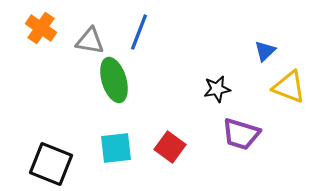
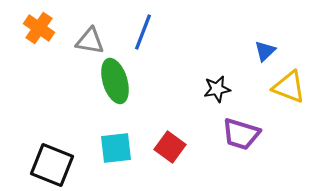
orange cross: moved 2 px left
blue line: moved 4 px right
green ellipse: moved 1 px right, 1 px down
black square: moved 1 px right, 1 px down
